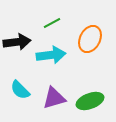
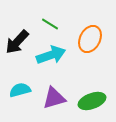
green line: moved 2 px left, 1 px down; rotated 60 degrees clockwise
black arrow: rotated 140 degrees clockwise
cyan arrow: rotated 12 degrees counterclockwise
cyan semicircle: rotated 120 degrees clockwise
green ellipse: moved 2 px right
